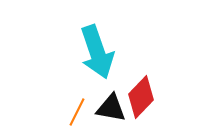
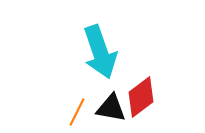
cyan arrow: moved 3 px right
red diamond: rotated 9 degrees clockwise
